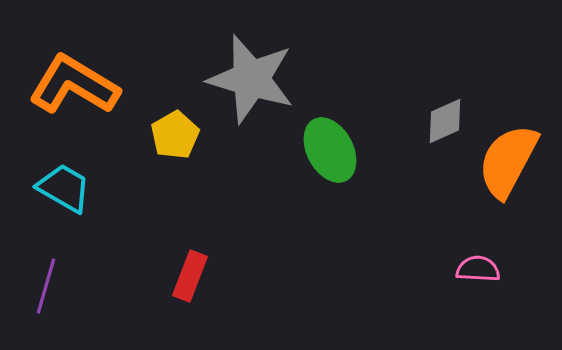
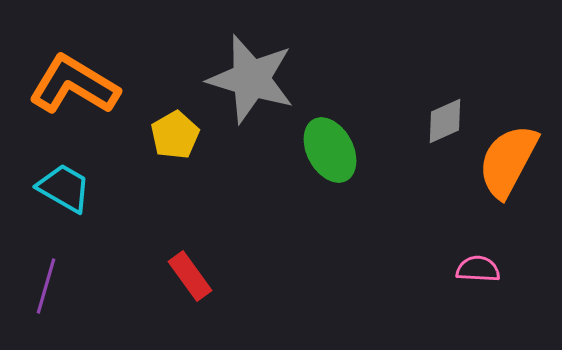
red rectangle: rotated 57 degrees counterclockwise
